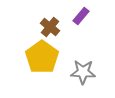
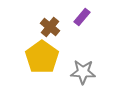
purple rectangle: moved 1 px right, 1 px down
